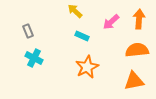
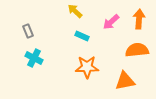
orange star: rotated 25 degrees clockwise
orange triangle: moved 9 px left
